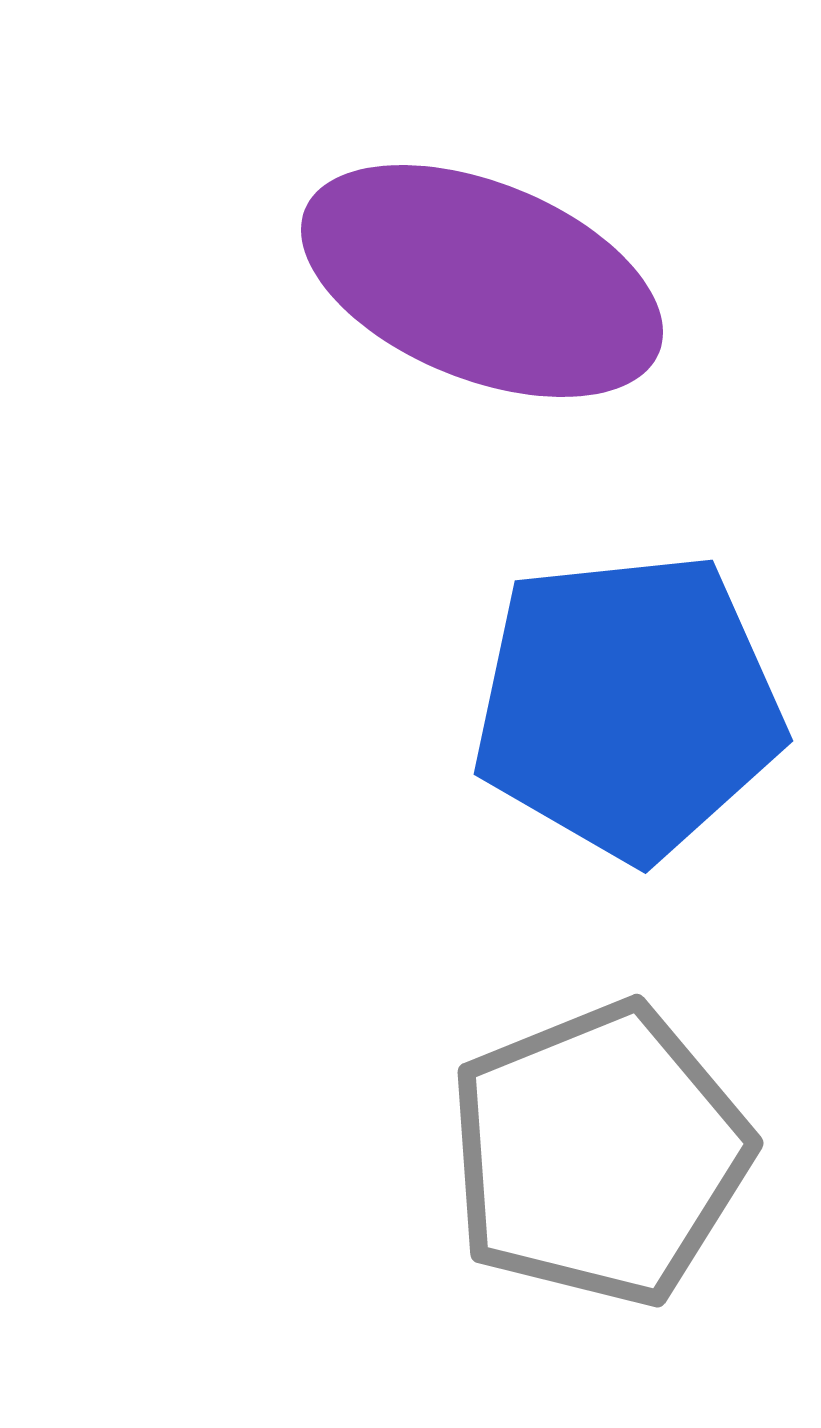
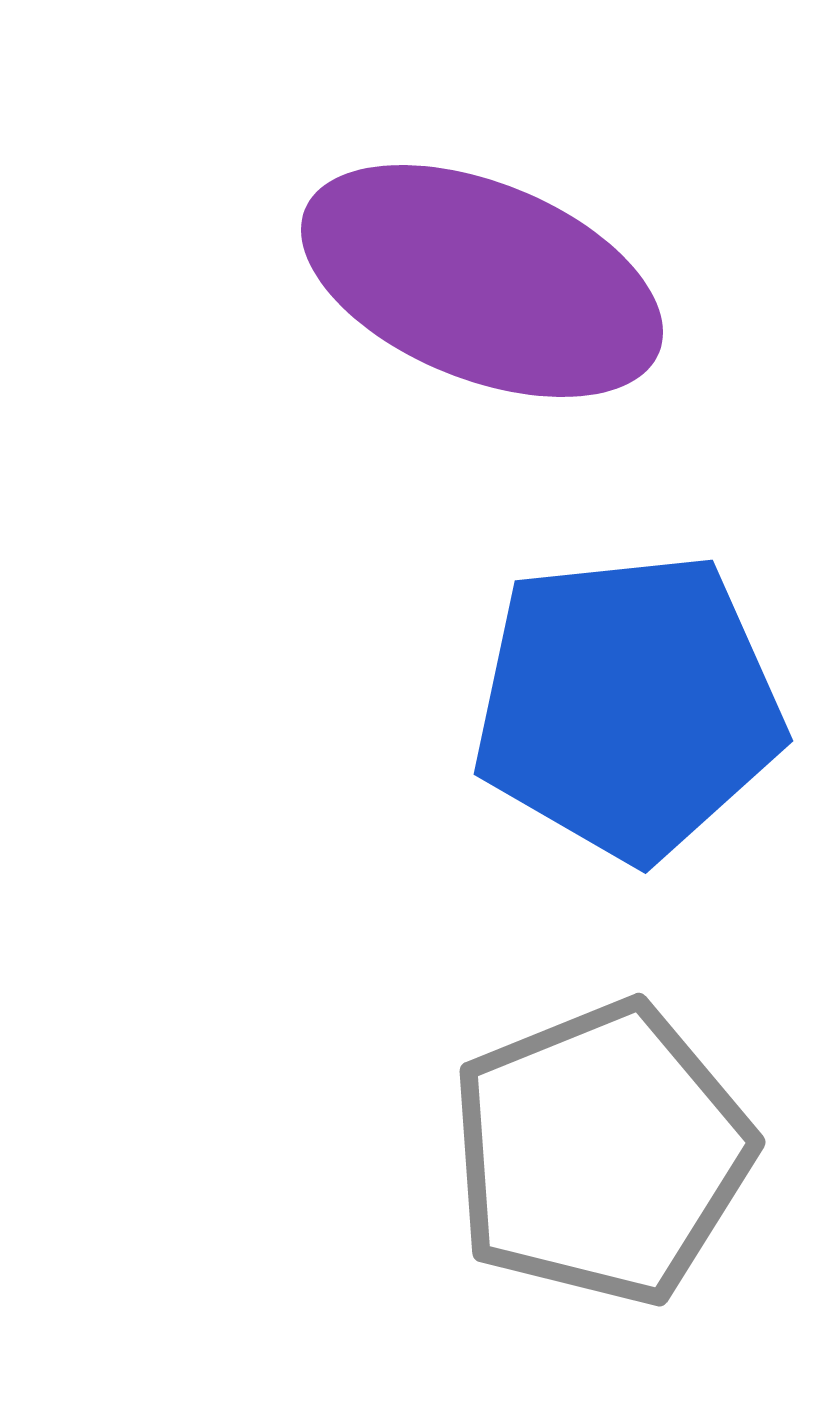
gray pentagon: moved 2 px right, 1 px up
